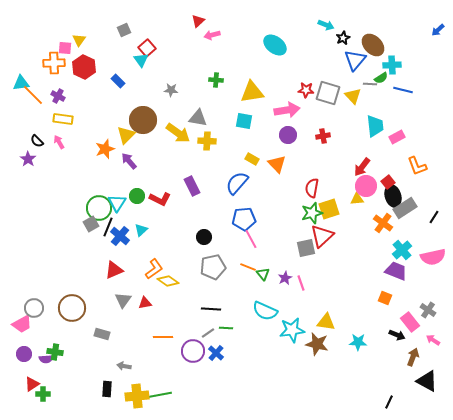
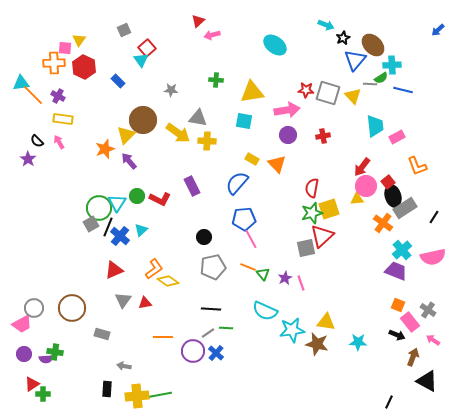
orange square at (385, 298): moved 13 px right, 7 px down
